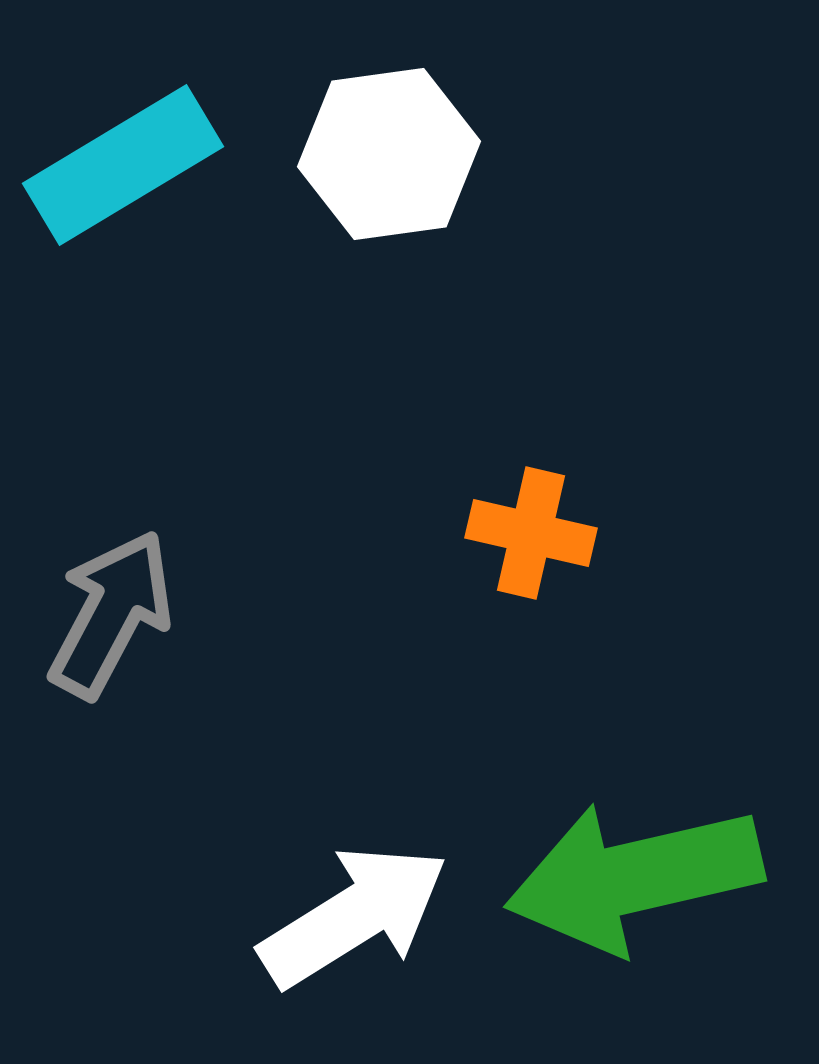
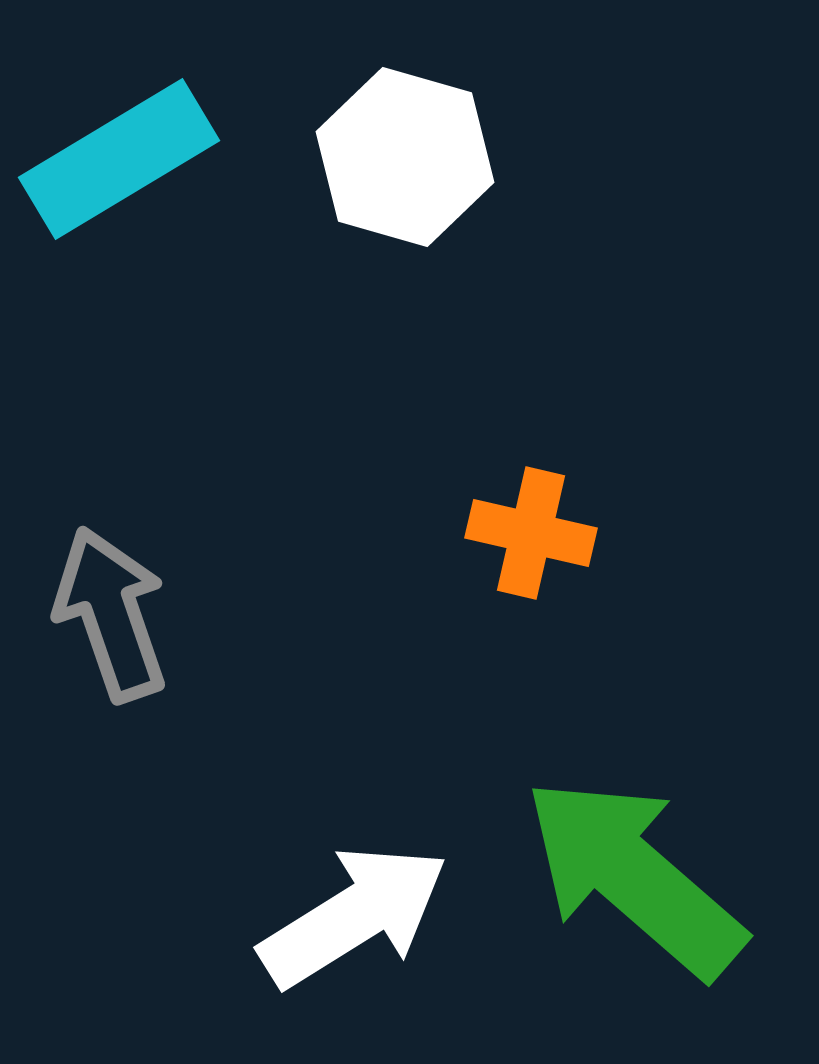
white hexagon: moved 16 px right, 3 px down; rotated 24 degrees clockwise
cyan rectangle: moved 4 px left, 6 px up
gray arrow: rotated 47 degrees counterclockwise
green arrow: rotated 54 degrees clockwise
